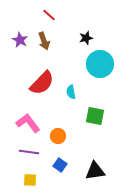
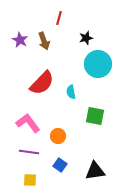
red line: moved 10 px right, 3 px down; rotated 64 degrees clockwise
cyan circle: moved 2 px left
